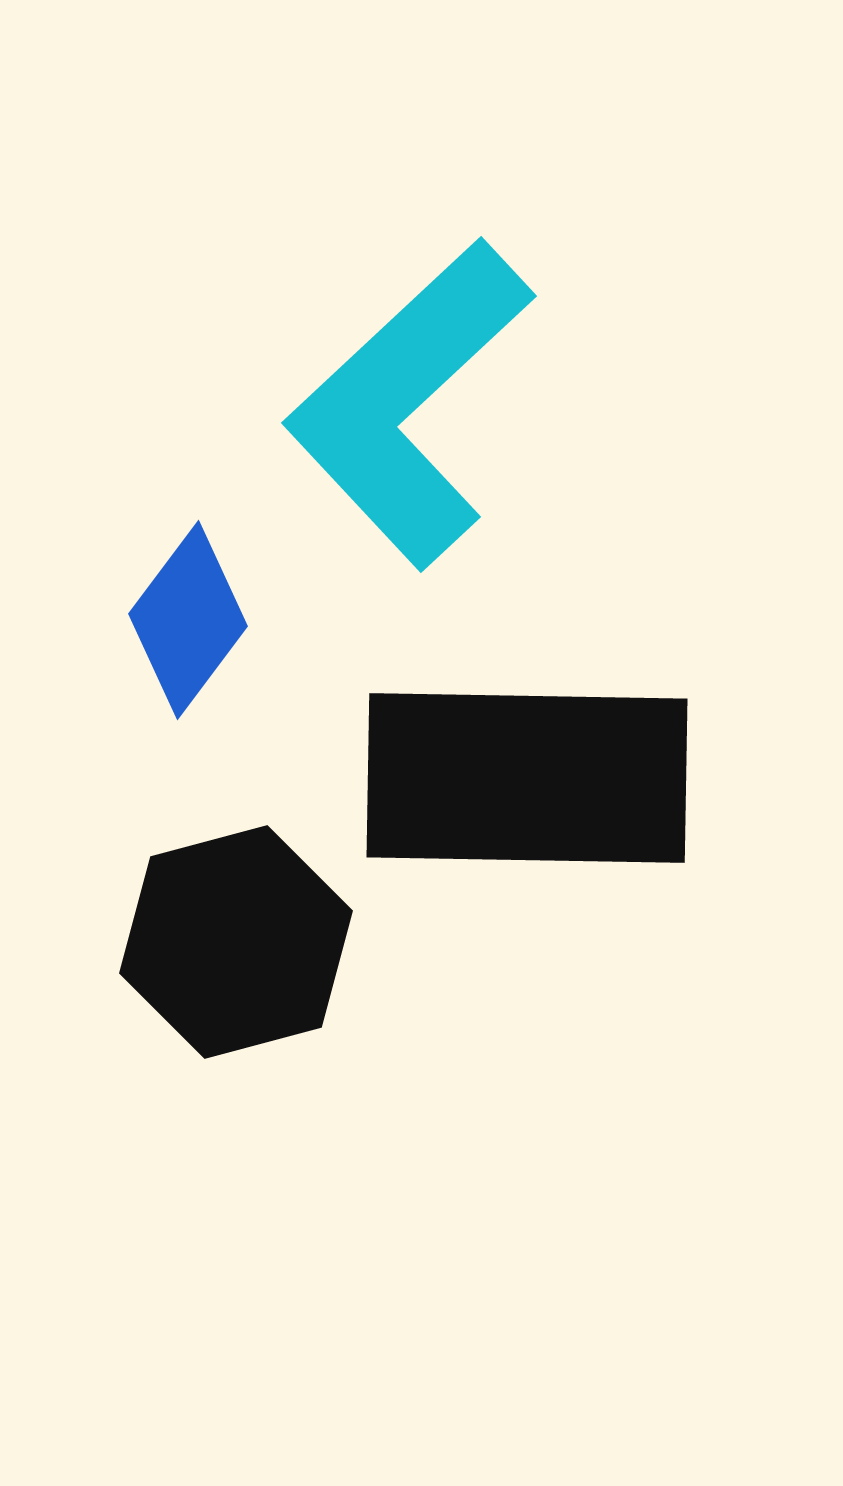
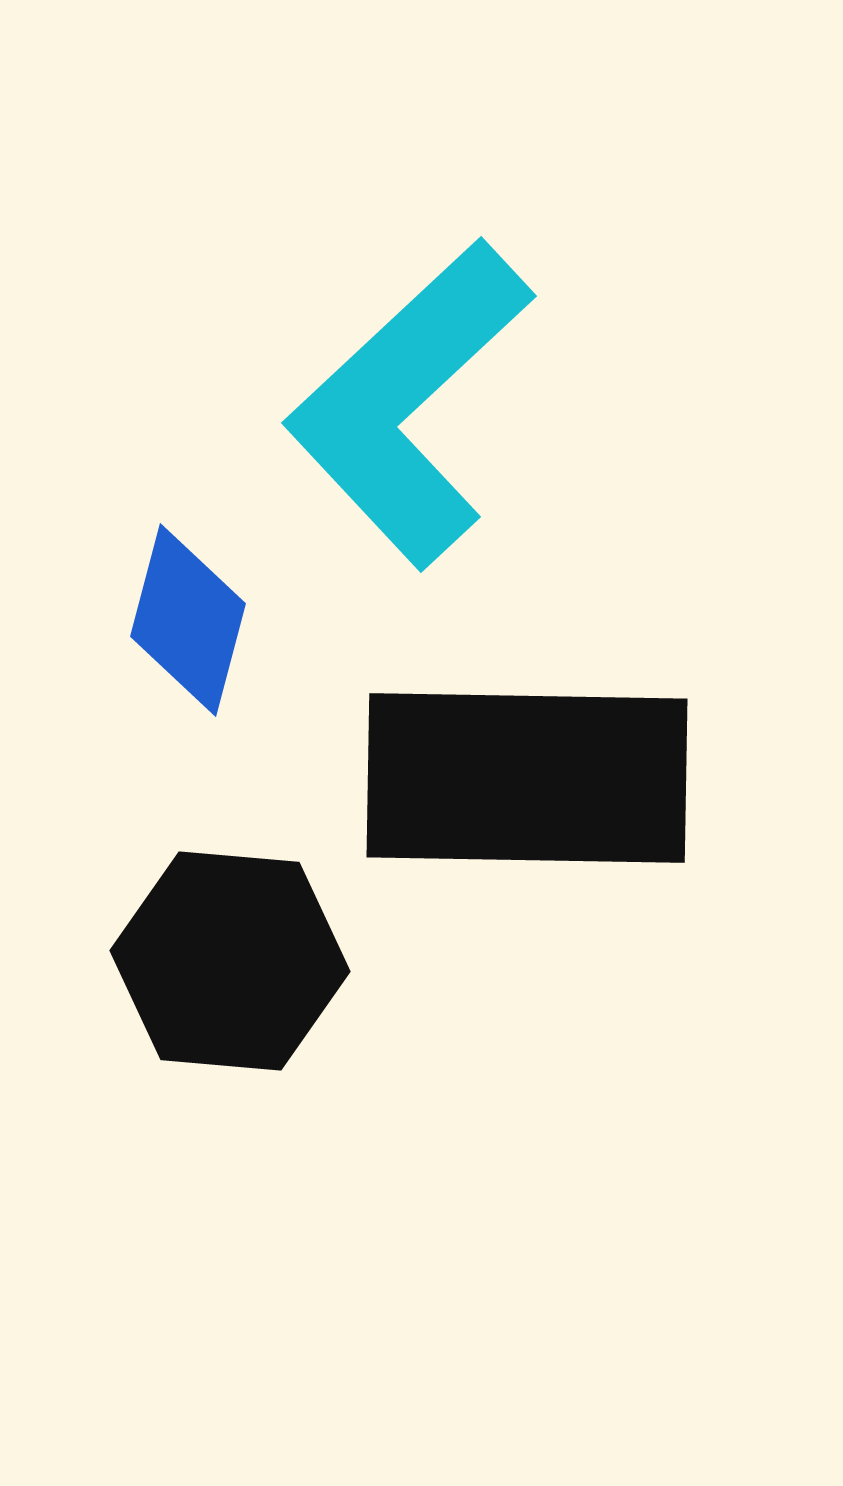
blue diamond: rotated 22 degrees counterclockwise
black hexagon: moved 6 px left, 19 px down; rotated 20 degrees clockwise
